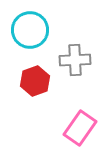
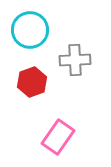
red hexagon: moved 3 px left, 1 px down
pink rectangle: moved 22 px left, 9 px down
